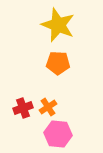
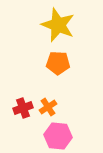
pink hexagon: moved 2 px down
